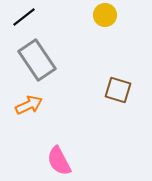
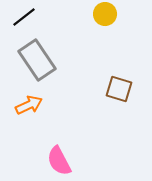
yellow circle: moved 1 px up
brown square: moved 1 px right, 1 px up
